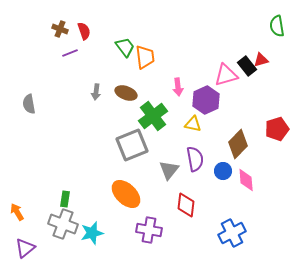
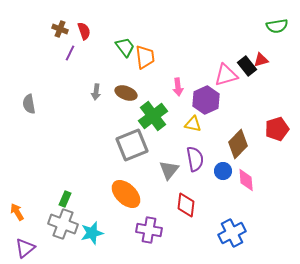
green semicircle: rotated 90 degrees counterclockwise
purple line: rotated 42 degrees counterclockwise
green rectangle: rotated 14 degrees clockwise
